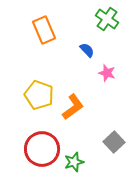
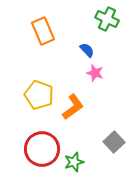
green cross: rotated 10 degrees counterclockwise
orange rectangle: moved 1 px left, 1 px down
pink star: moved 12 px left
